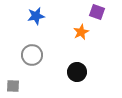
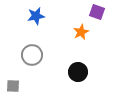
black circle: moved 1 px right
